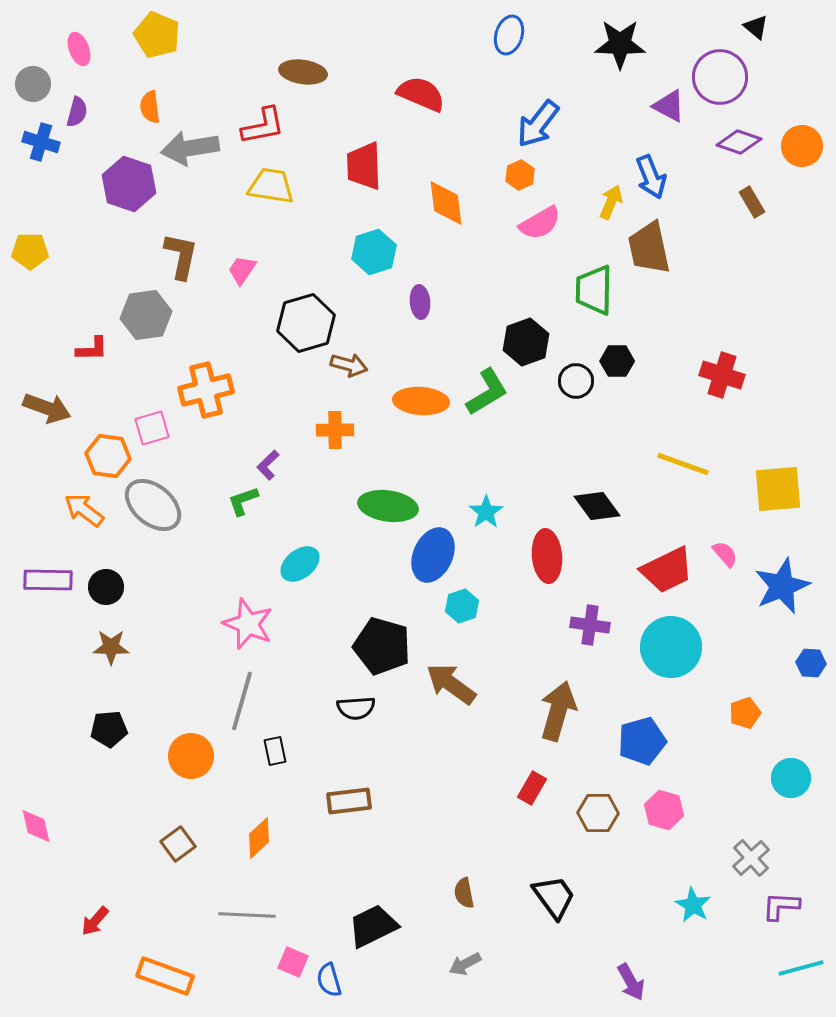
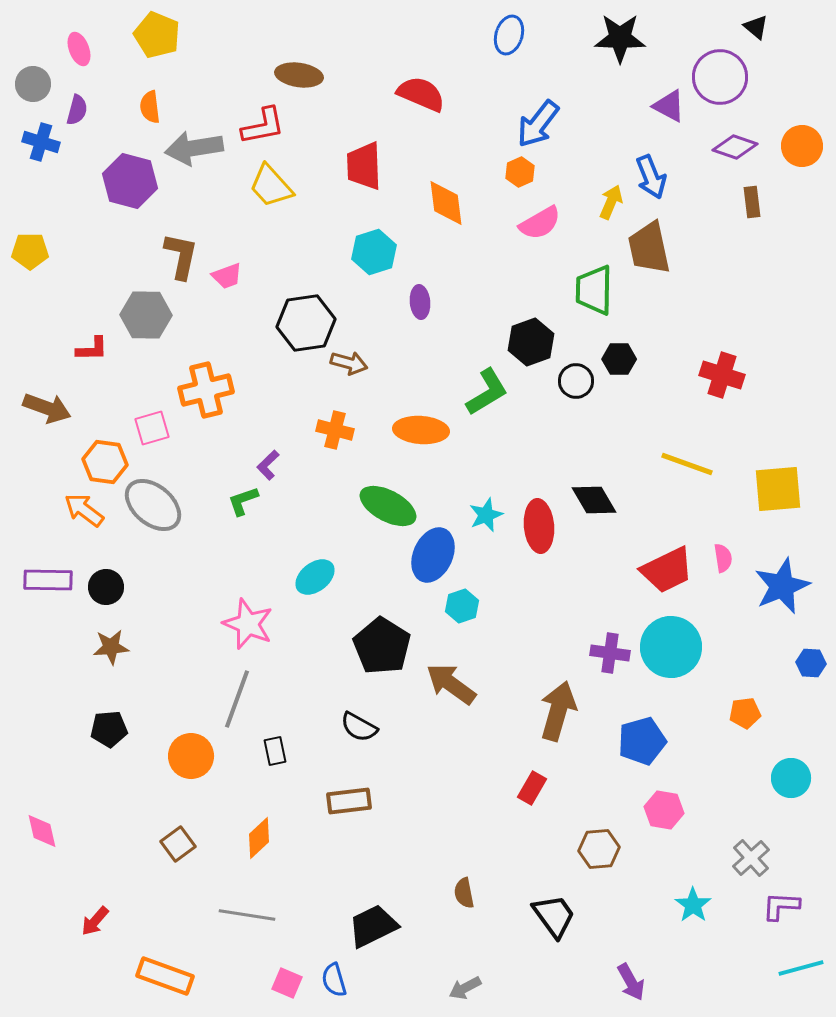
black star at (620, 44): moved 6 px up
brown ellipse at (303, 72): moved 4 px left, 3 px down
purple semicircle at (77, 112): moved 2 px up
purple diamond at (739, 142): moved 4 px left, 5 px down
gray arrow at (190, 148): moved 4 px right
orange hexagon at (520, 175): moved 3 px up
purple hexagon at (129, 184): moved 1 px right, 3 px up; rotated 4 degrees counterclockwise
yellow trapezoid at (271, 186): rotated 141 degrees counterclockwise
brown rectangle at (752, 202): rotated 24 degrees clockwise
pink trapezoid at (242, 270): moved 15 px left, 6 px down; rotated 144 degrees counterclockwise
gray hexagon at (146, 315): rotated 9 degrees clockwise
black hexagon at (306, 323): rotated 8 degrees clockwise
black hexagon at (526, 342): moved 5 px right
black hexagon at (617, 361): moved 2 px right, 2 px up
brown arrow at (349, 365): moved 2 px up
orange ellipse at (421, 401): moved 29 px down
orange cross at (335, 430): rotated 15 degrees clockwise
orange hexagon at (108, 456): moved 3 px left, 6 px down
yellow line at (683, 464): moved 4 px right
green ellipse at (388, 506): rotated 20 degrees clockwise
black diamond at (597, 506): moved 3 px left, 6 px up; rotated 6 degrees clockwise
cyan star at (486, 512): moved 3 px down; rotated 12 degrees clockwise
pink semicircle at (725, 554): moved 2 px left, 4 px down; rotated 32 degrees clockwise
red ellipse at (547, 556): moved 8 px left, 30 px up
cyan ellipse at (300, 564): moved 15 px right, 13 px down
purple cross at (590, 625): moved 20 px right, 28 px down
black pentagon at (382, 646): rotated 16 degrees clockwise
brown star at (111, 647): rotated 6 degrees counterclockwise
gray line at (242, 701): moved 5 px left, 2 px up; rotated 4 degrees clockwise
black semicircle at (356, 708): moved 3 px right, 19 px down; rotated 33 degrees clockwise
orange pentagon at (745, 713): rotated 12 degrees clockwise
pink hexagon at (664, 810): rotated 6 degrees counterclockwise
brown hexagon at (598, 813): moved 1 px right, 36 px down; rotated 6 degrees counterclockwise
pink diamond at (36, 826): moved 6 px right, 5 px down
black trapezoid at (554, 897): moved 19 px down
cyan star at (693, 905): rotated 6 degrees clockwise
gray line at (247, 915): rotated 6 degrees clockwise
pink square at (293, 962): moved 6 px left, 21 px down
gray arrow at (465, 964): moved 24 px down
blue semicircle at (329, 980): moved 5 px right
